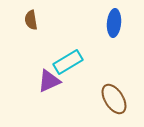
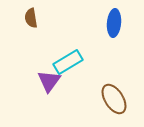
brown semicircle: moved 2 px up
purple triangle: rotated 30 degrees counterclockwise
